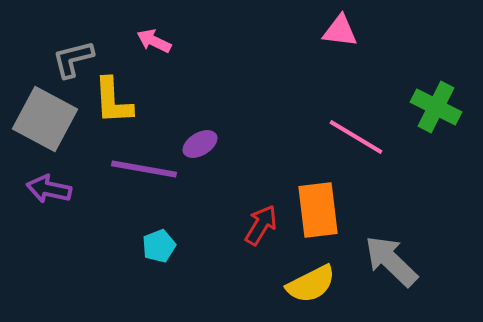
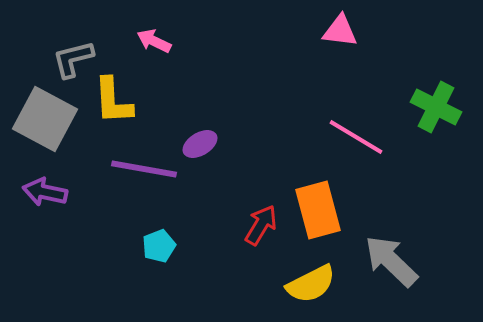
purple arrow: moved 4 px left, 3 px down
orange rectangle: rotated 8 degrees counterclockwise
